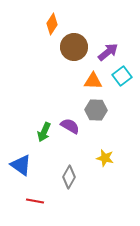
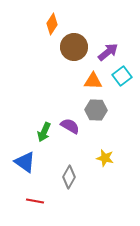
blue triangle: moved 4 px right, 3 px up
